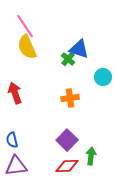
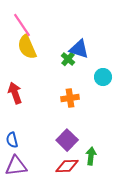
pink line: moved 3 px left, 1 px up
